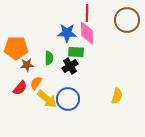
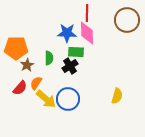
brown star: rotated 24 degrees counterclockwise
yellow arrow: moved 1 px left
